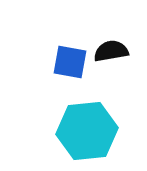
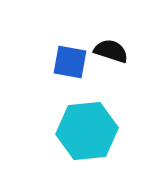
black semicircle: rotated 28 degrees clockwise
